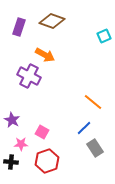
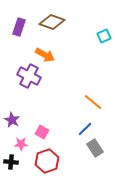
brown diamond: moved 1 px down
blue line: moved 1 px right, 1 px down
